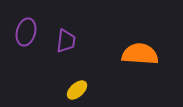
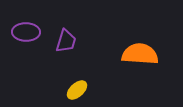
purple ellipse: rotated 76 degrees clockwise
purple trapezoid: rotated 10 degrees clockwise
